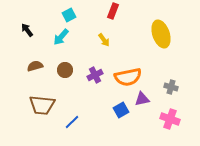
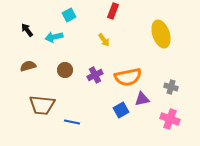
cyan arrow: moved 7 px left; rotated 36 degrees clockwise
brown semicircle: moved 7 px left
blue line: rotated 56 degrees clockwise
